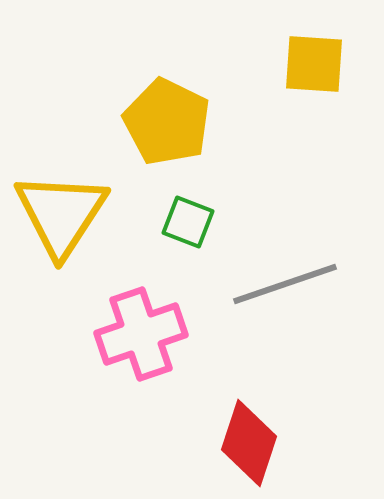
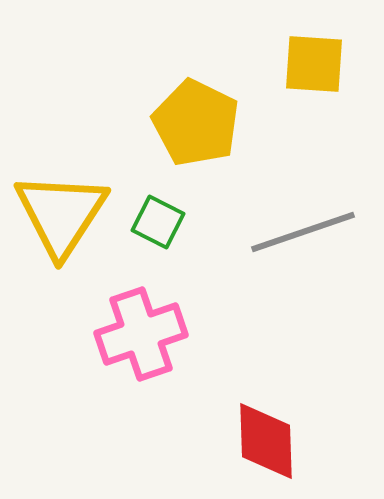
yellow pentagon: moved 29 px right, 1 px down
green square: moved 30 px left; rotated 6 degrees clockwise
gray line: moved 18 px right, 52 px up
red diamond: moved 17 px right, 2 px up; rotated 20 degrees counterclockwise
